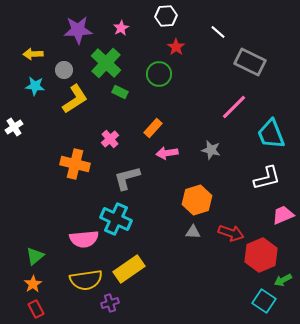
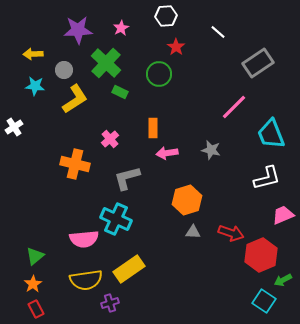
gray rectangle: moved 8 px right, 1 px down; rotated 60 degrees counterclockwise
orange rectangle: rotated 42 degrees counterclockwise
orange hexagon: moved 10 px left
